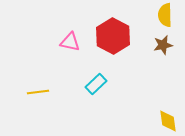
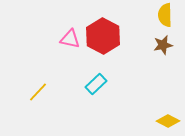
red hexagon: moved 10 px left
pink triangle: moved 3 px up
yellow line: rotated 40 degrees counterclockwise
yellow diamond: rotated 55 degrees counterclockwise
